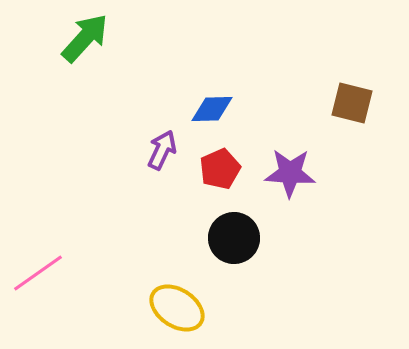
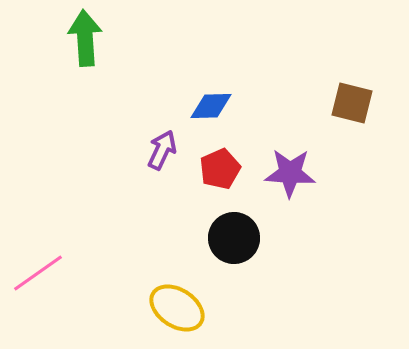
green arrow: rotated 46 degrees counterclockwise
blue diamond: moved 1 px left, 3 px up
